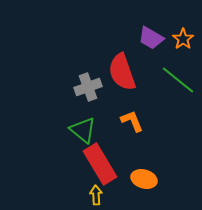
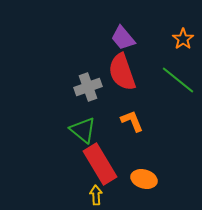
purple trapezoid: moved 28 px left; rotated 20 degrees clockwise
